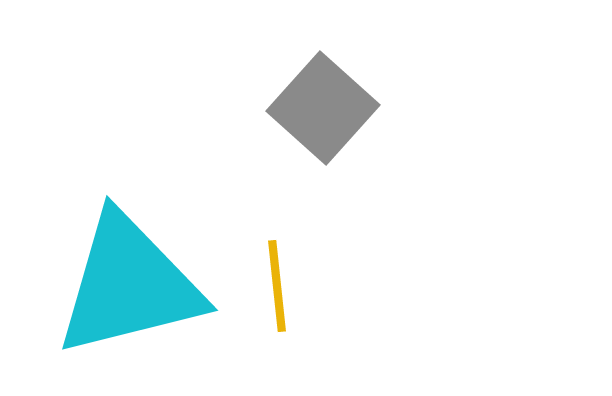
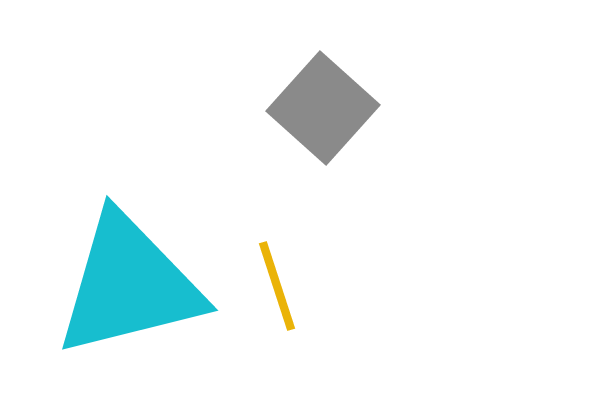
yellow line: rotated 12 degrees counterclockwise
